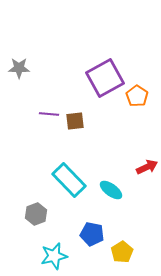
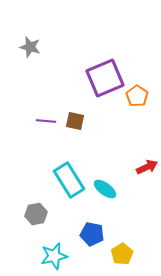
gray star: moved 11 px right, 21 px up; rotated 15 degrees clockwise
purple square: rotated 6 degrees clockwise
purple line: moved 3 px left, 7 px down
brown square: rotated 18 degrees clockwise
cyan rectangle: rotated 12 degrees clockwise
cyan ellipse: moved 6 px left, 1 px up
gray hexagon: rotated 10 degrees clockwise
yellow pentagon: moved 2 px down
